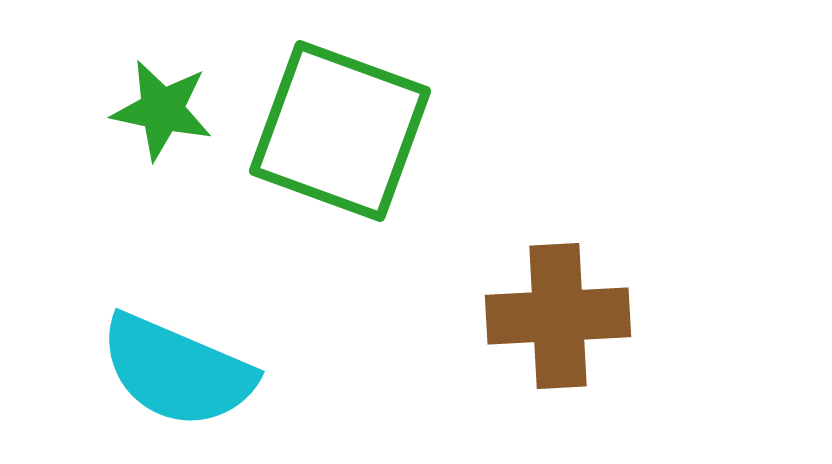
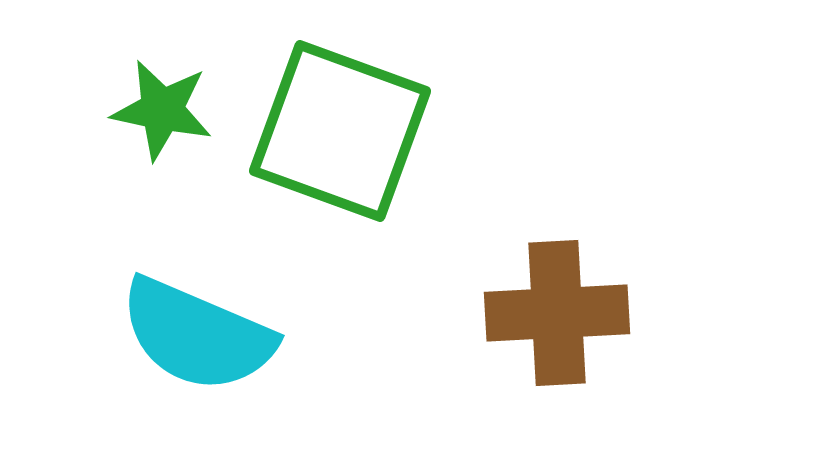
brown cross: moved 1 px left, 3 px up
cyan semicircle: moved 20 px right, 36 px up
